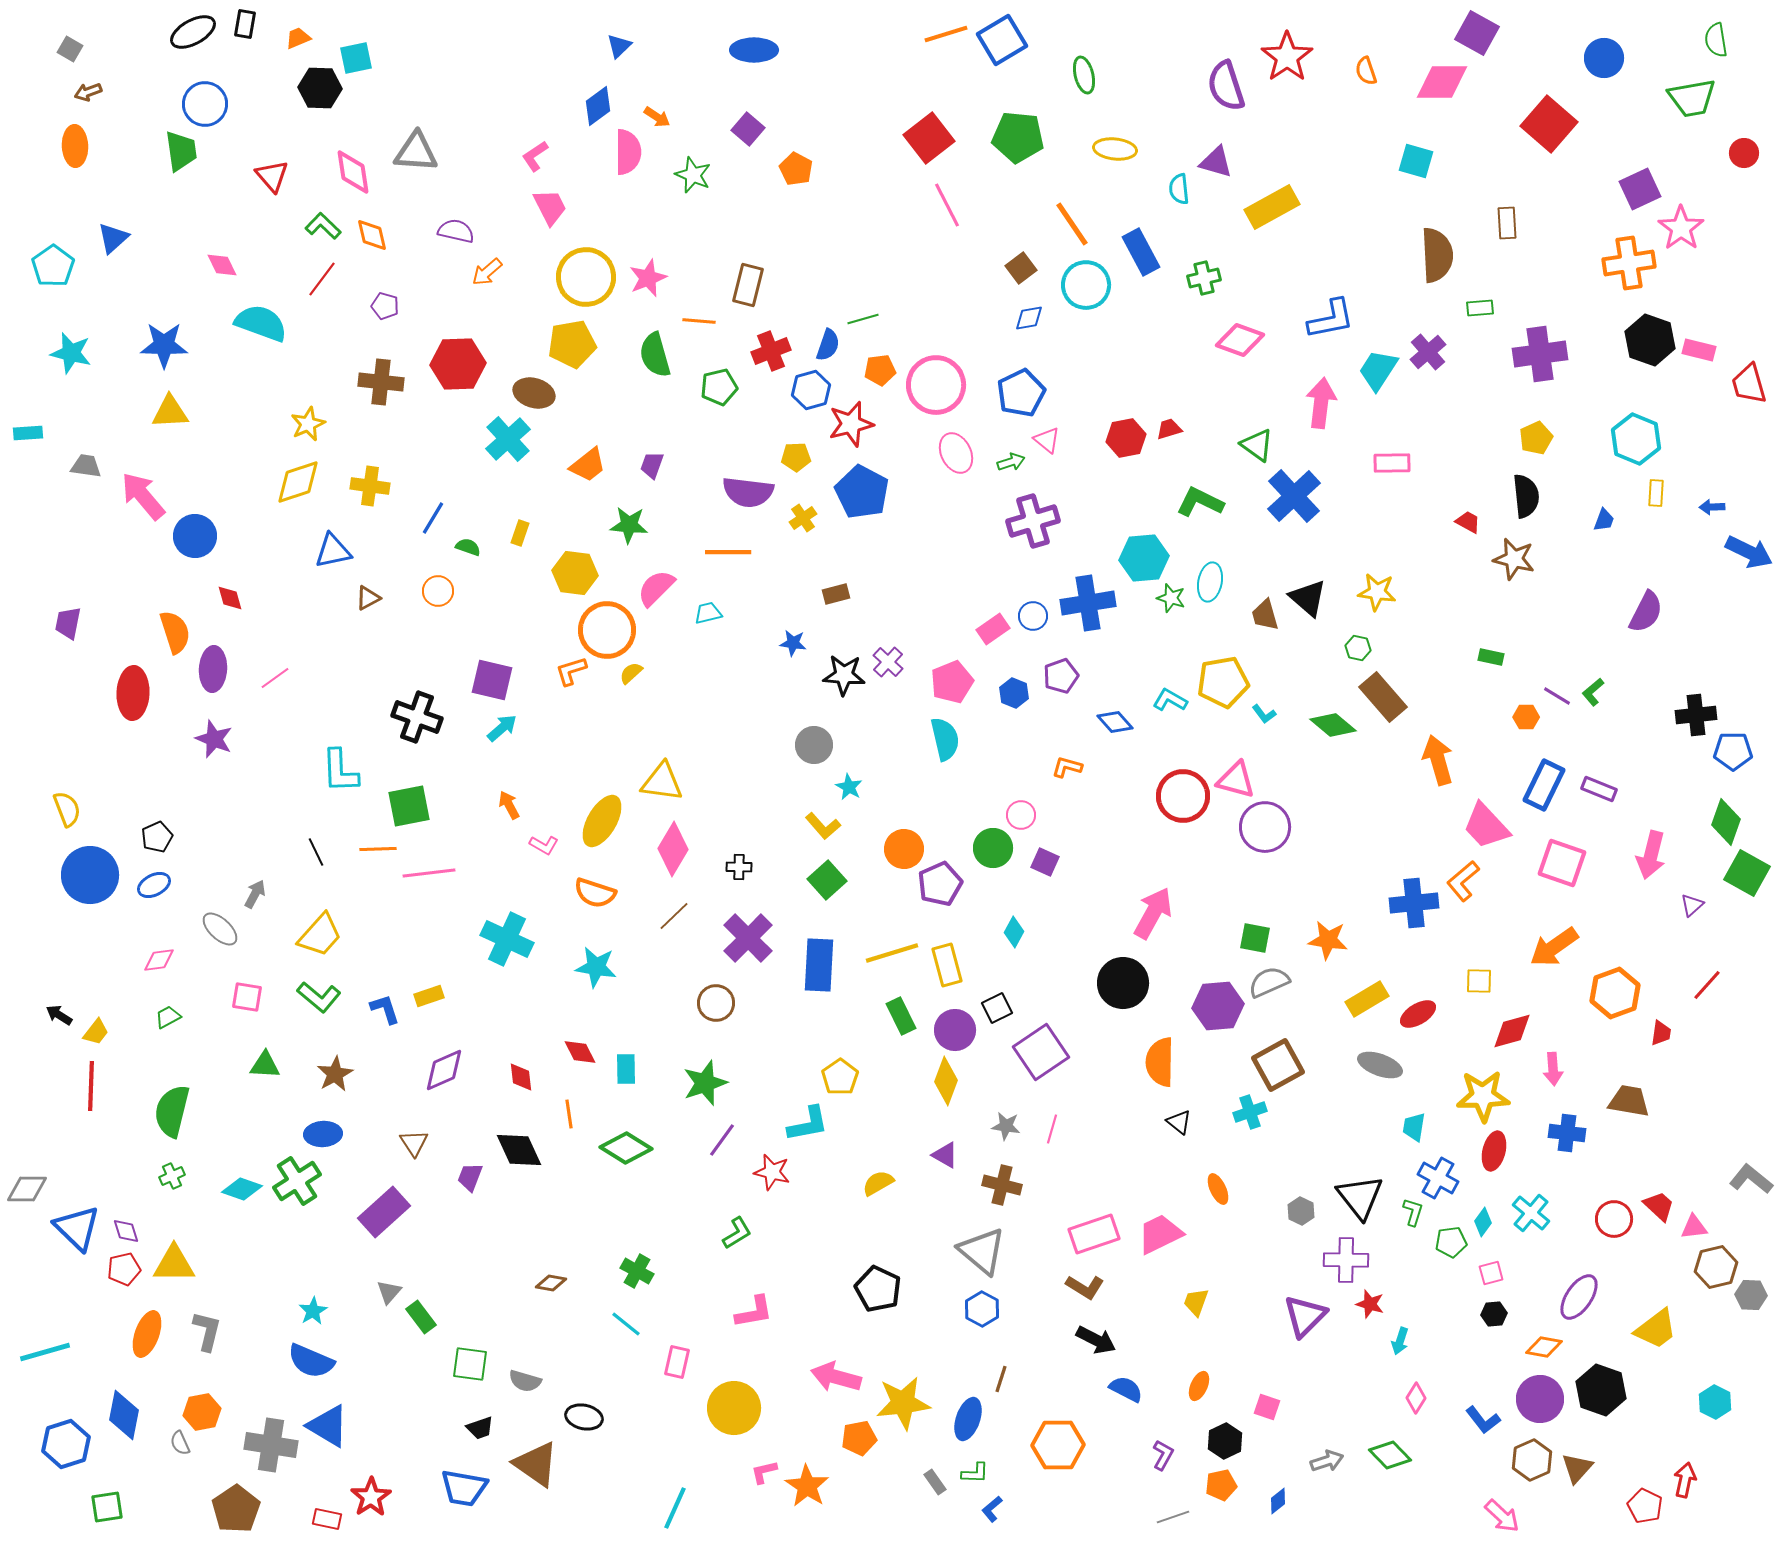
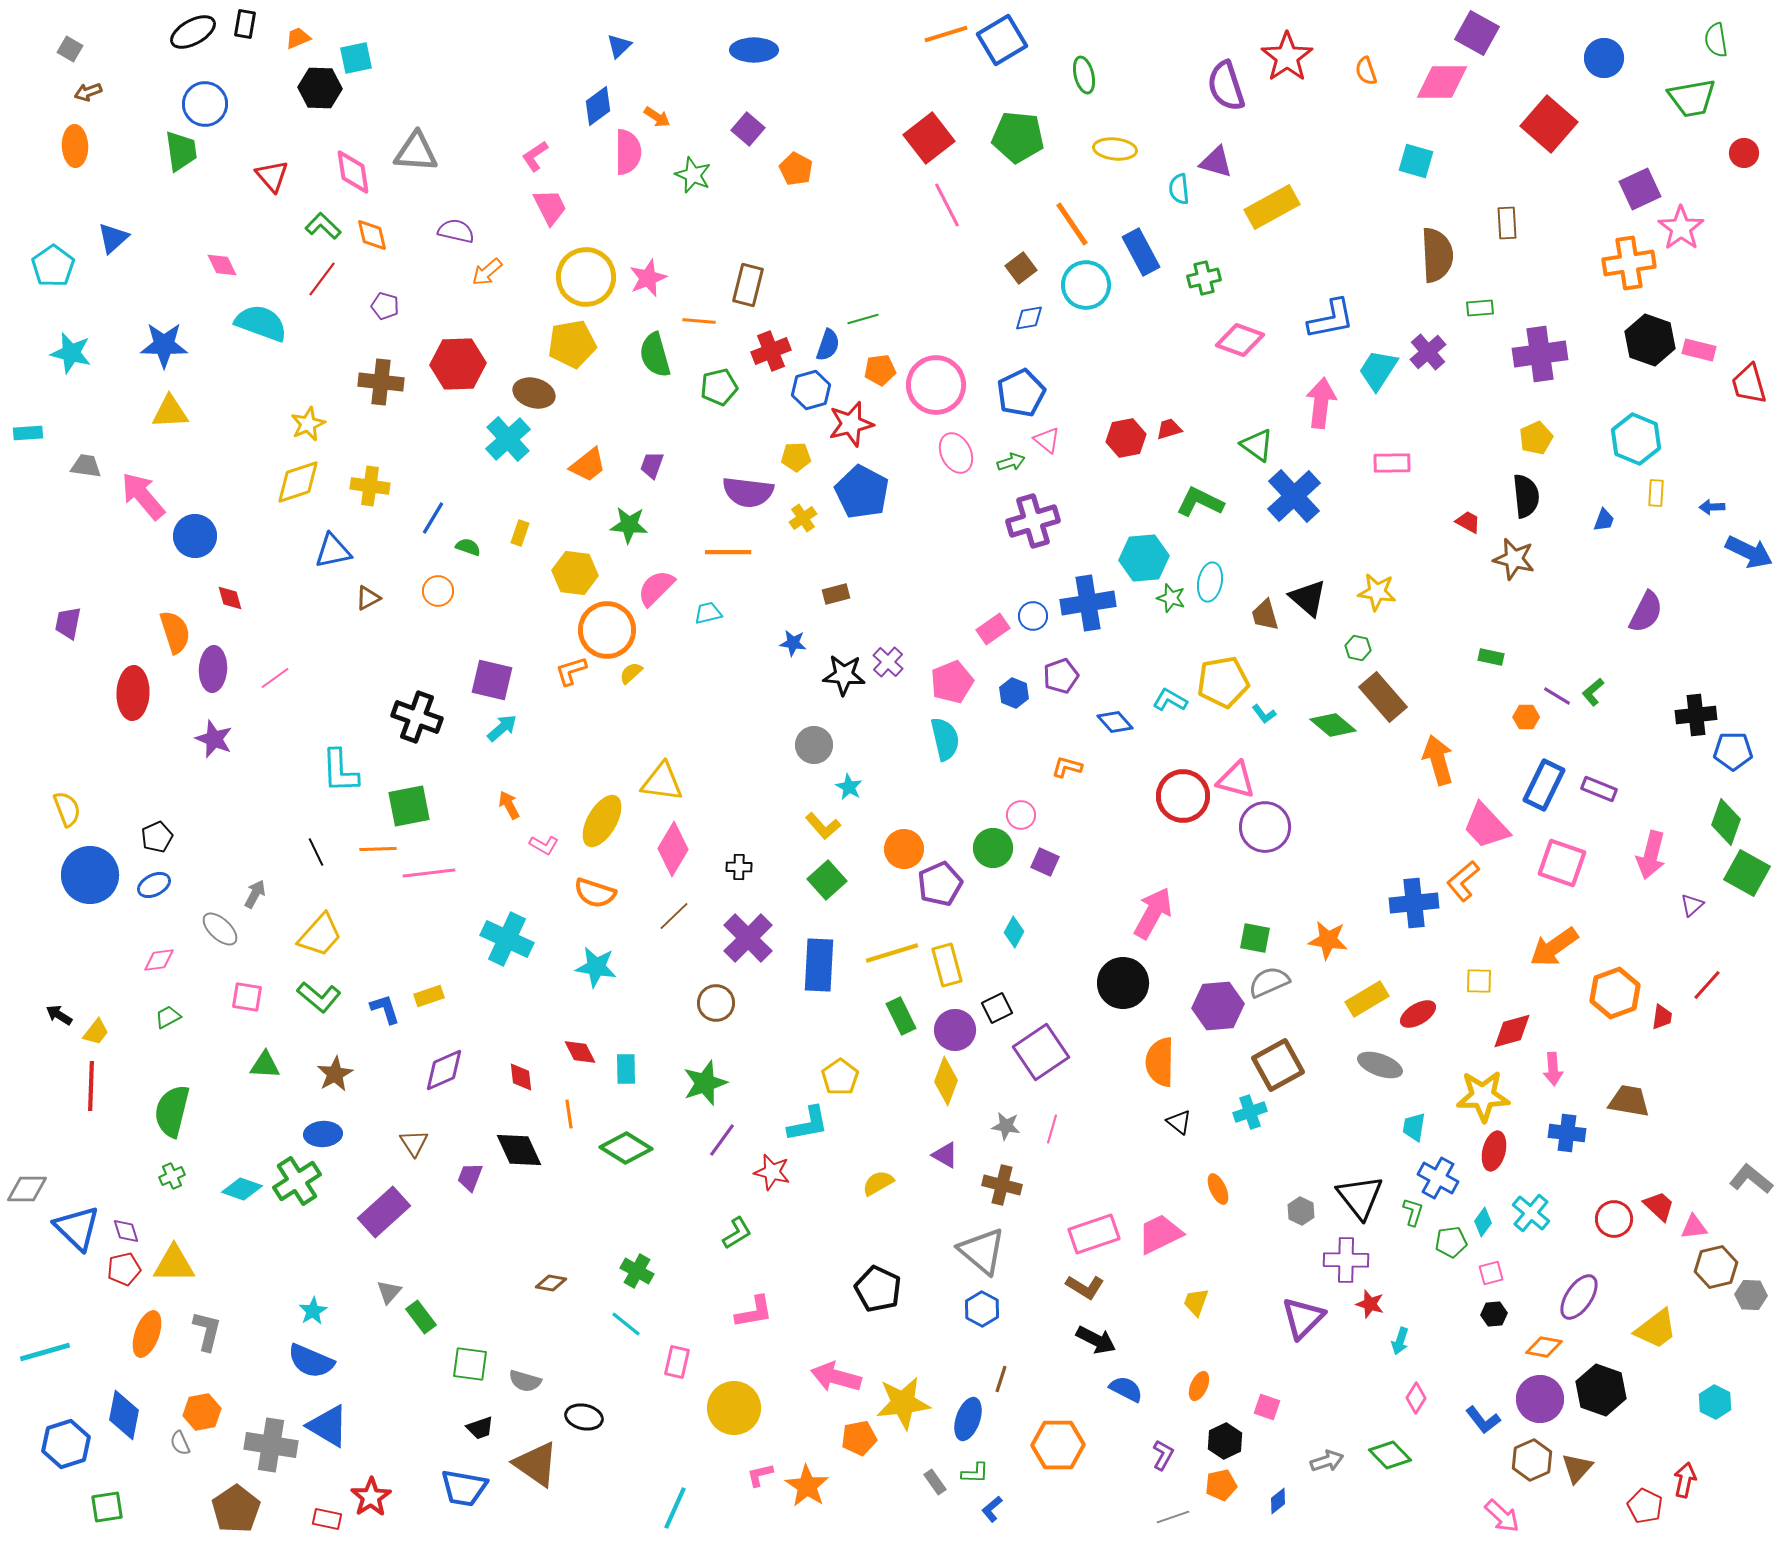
red trapezoid at (1661, 1033): moved 1 px right, 16 px up
purple triangle at (1305, 1316): moved 2 px left, 2 px down
pink L-shape at (764, 1472): moved 4 px left, 3 px down
